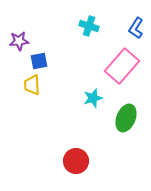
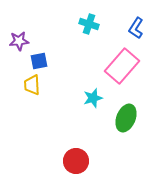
cyan cross: moved 2 px up
